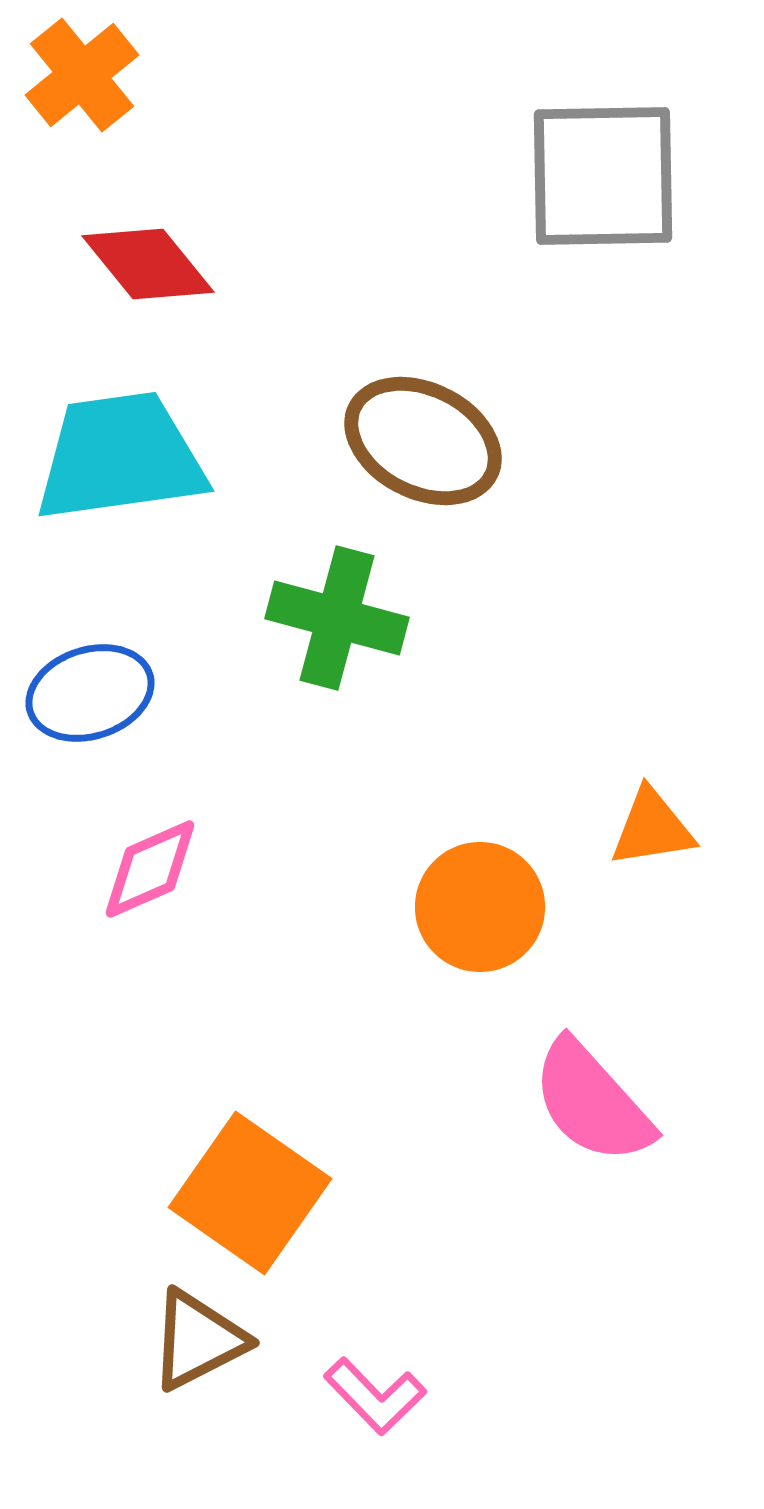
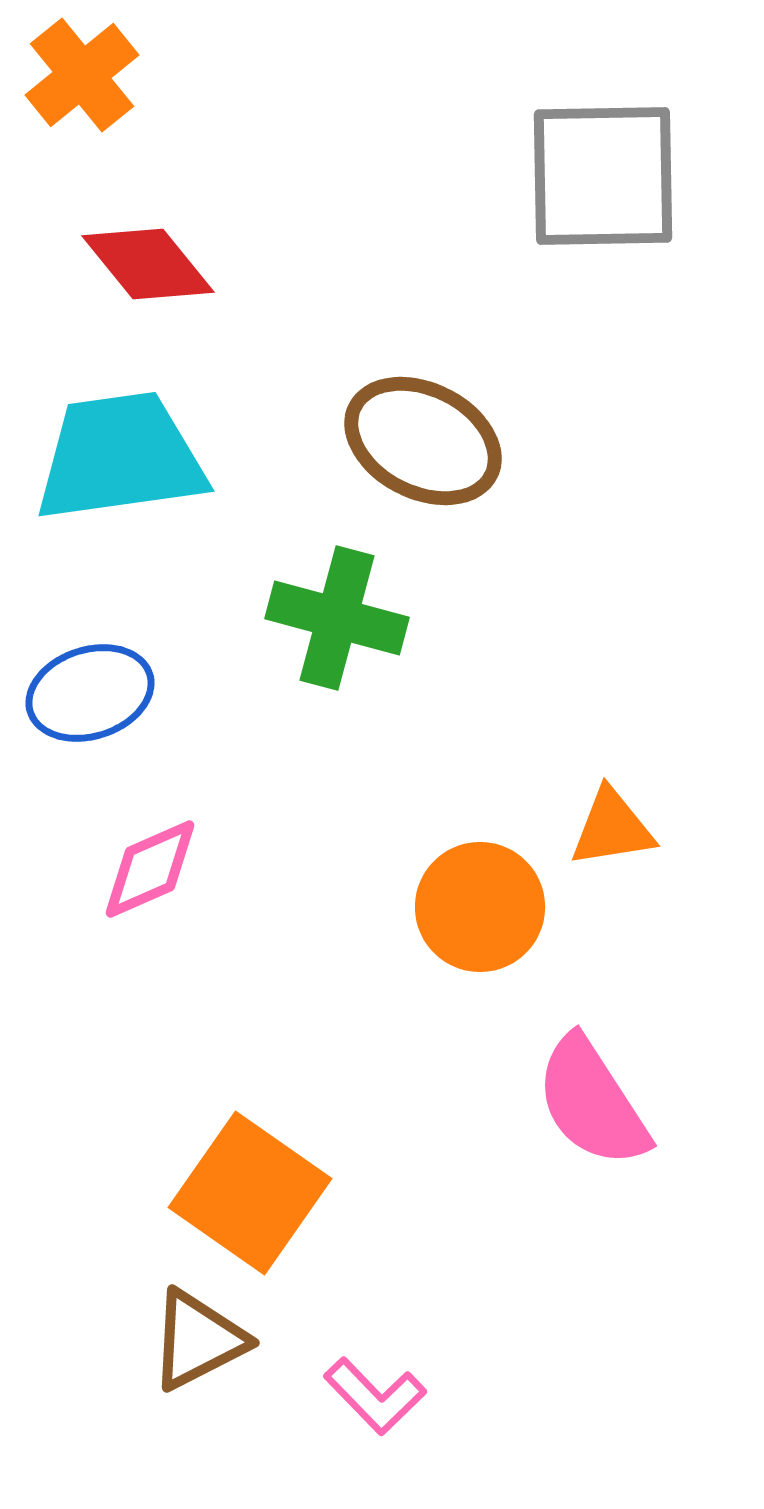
orange triangle: moved 40 px left
pink semicircle: rotated 9 degrees clockwise
